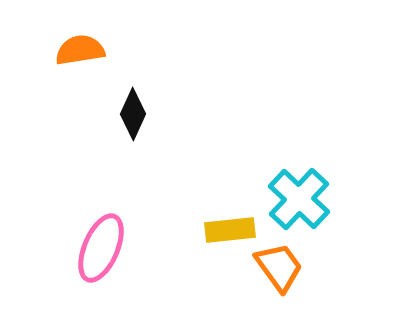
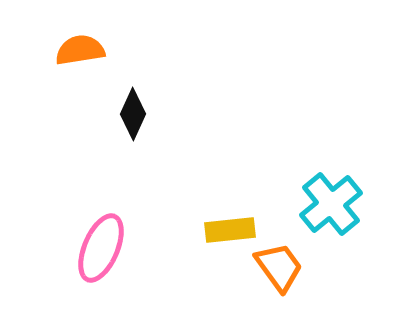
cyan cross: moved 32 px right, 5 px down; rotated 8 degrees clockwise
